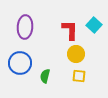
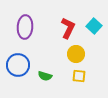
cyan square: moved 1 px down
red L-shape: moved 2 px left, 2 px up; rotated 25 degrees clockwise
blue circle: moved 2 px left, 2 px down
green semicircle: rotated 88 degrees counterclockwise
